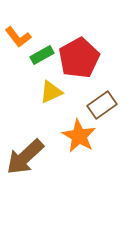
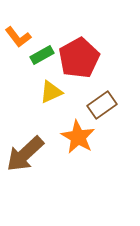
orange star: moved 1 px left, 1 px down
brown arrow: moved 3 px up
